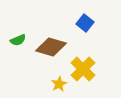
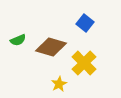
yellow cross: moved 1 px right, 6 px up
